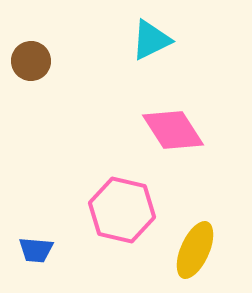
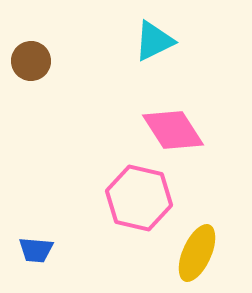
cyan triangle: moved 3 px right, 1 px down
pink hexagon: moved 17 px right, 12 px up
yellow ellipse: moved 2 px right, 3 px down
